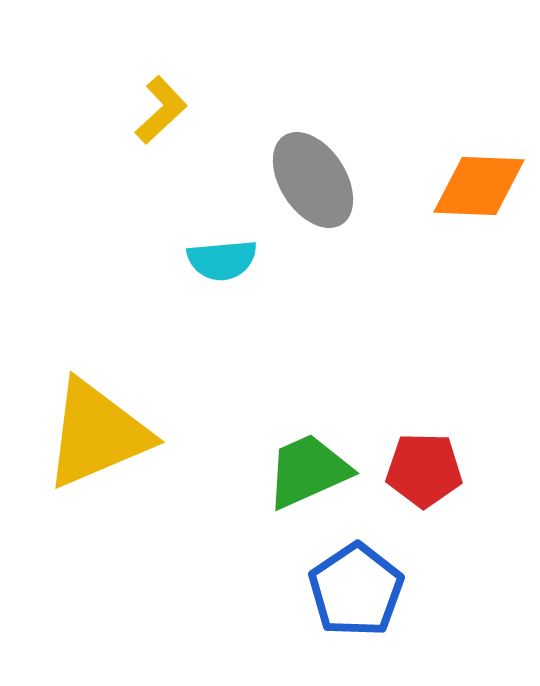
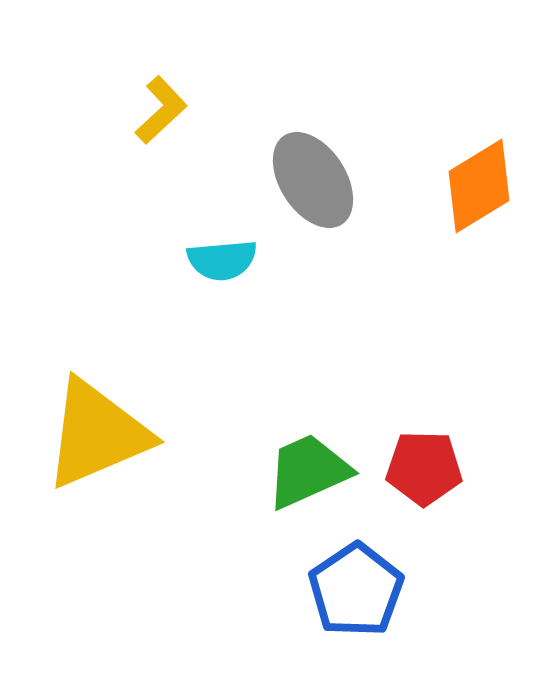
orange diamond: rotated 34 degrees counterclockwise
red pentagon: moved 2 px up
